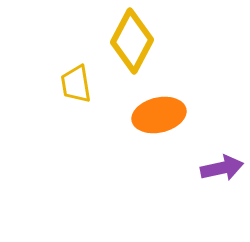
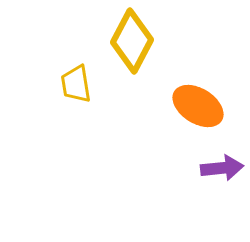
orange ellipse: moved 39 px right, 9 px up; rotated 45 degrees clockwise
purple arrow: rotated 6 degrees clockwise
